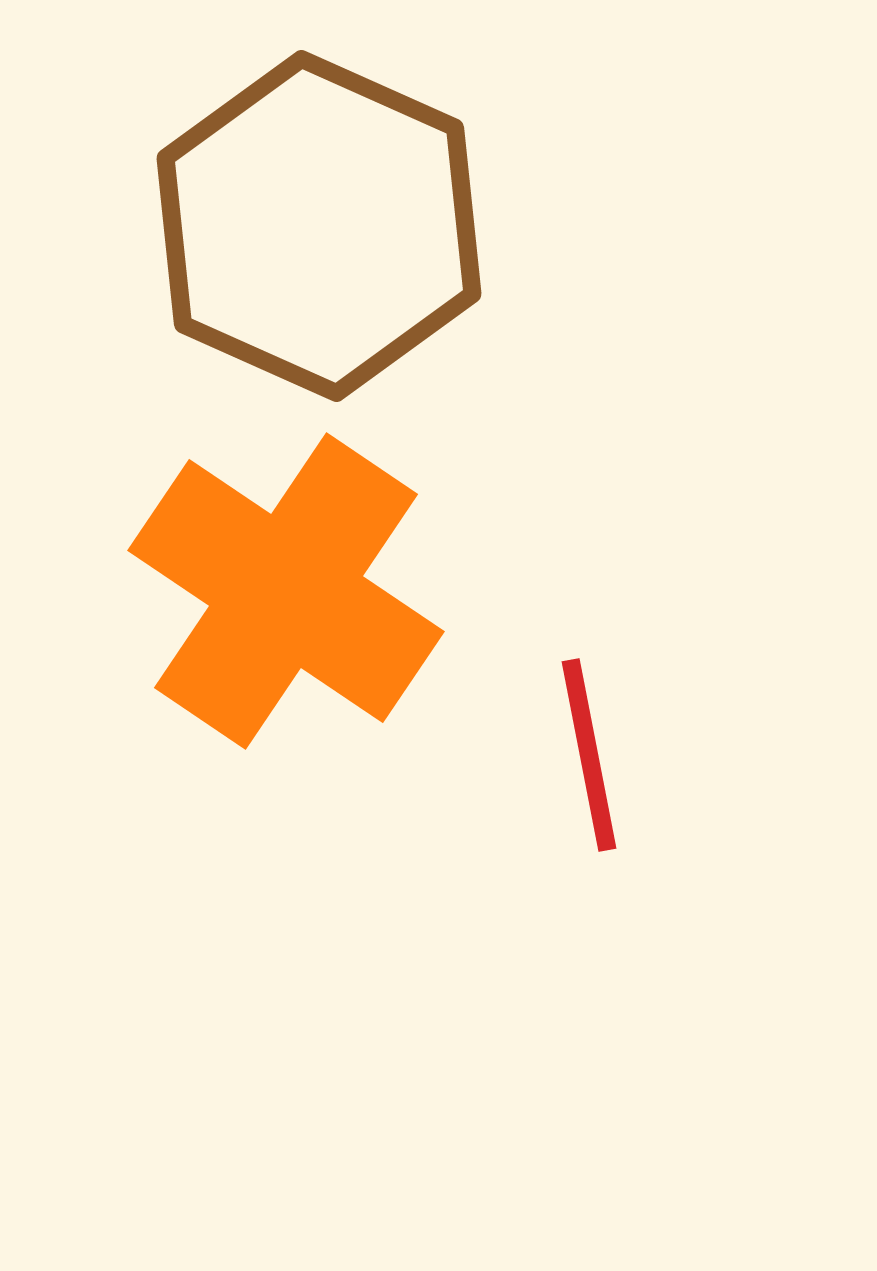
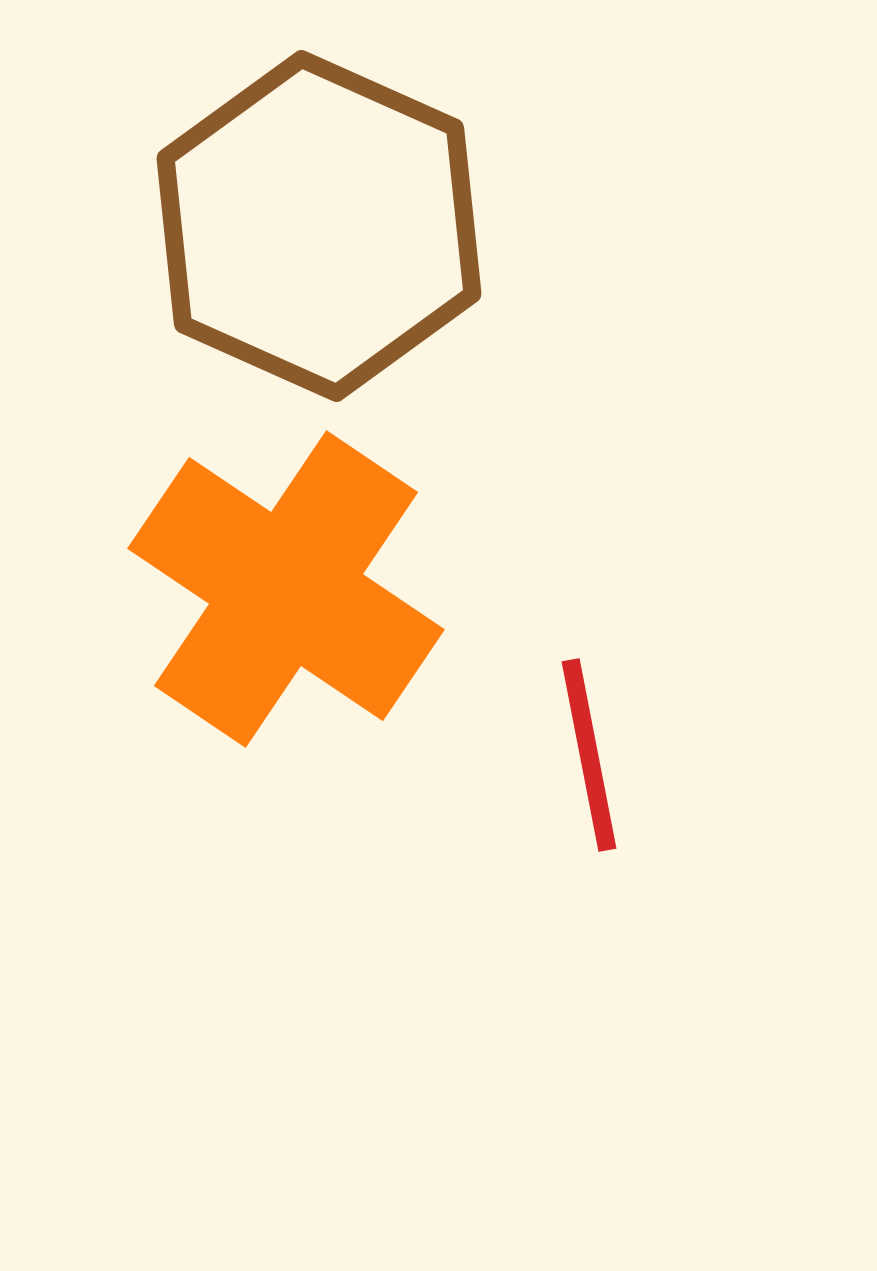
orange cross: moved 2 px up
